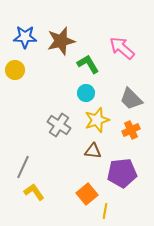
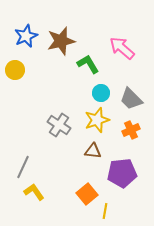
blue star: moved 1 px right, 1 px up; rotated 25 degrees counterclockwise
cyan circle: moved 15 px right
